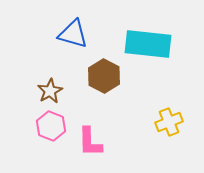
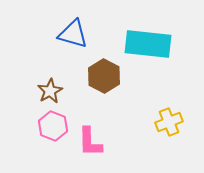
pink hexagon: moved 2 px right
